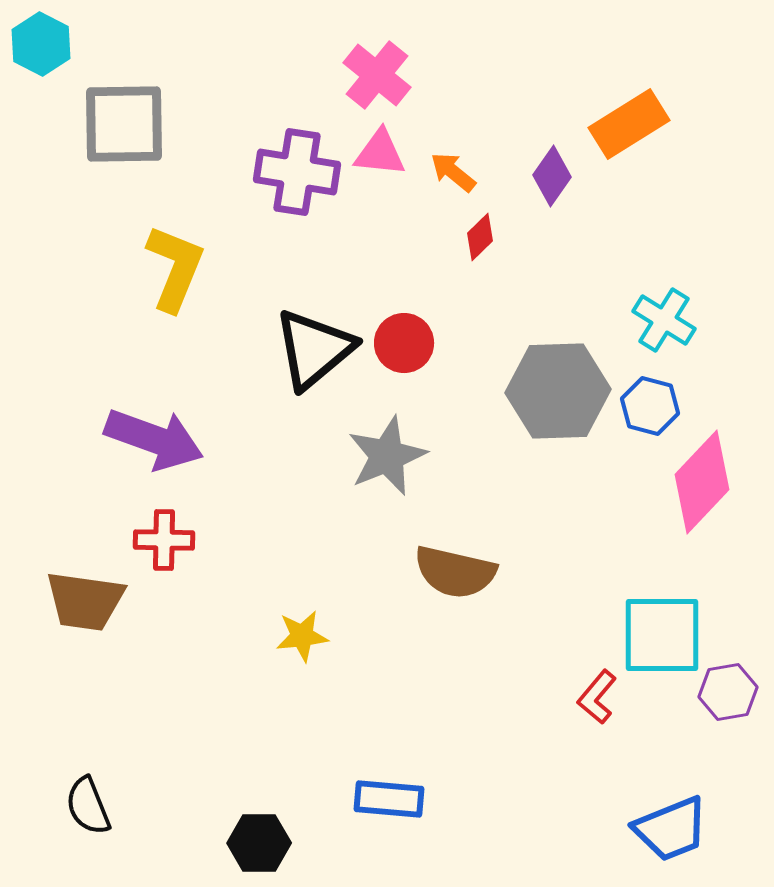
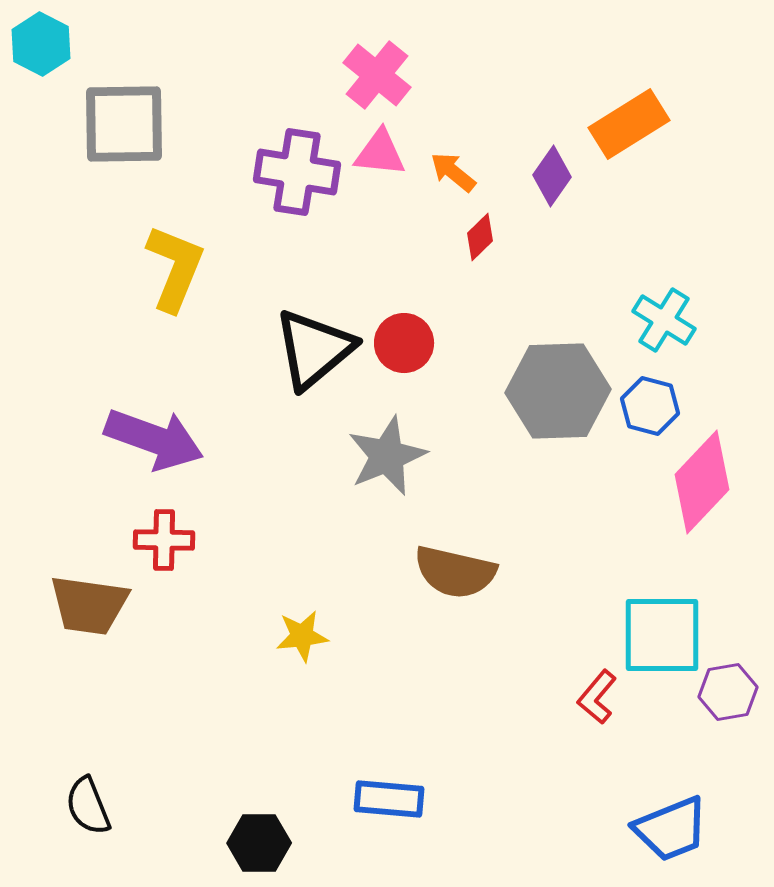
brown trapezoid: moved 4 px right, 4 px down
